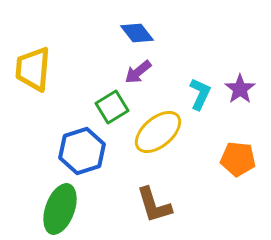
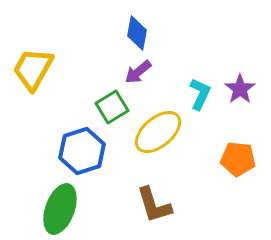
blue diamond: rotated 48 degrees clockwise
yellow trapezoid: rotated 24 degrees clockwise
